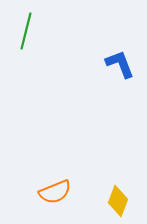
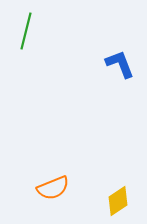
orange semicircle: moved 2 px left, 4 px up
yellow diamond: rotated 36 degrees clockwise
